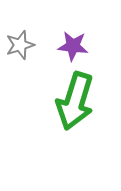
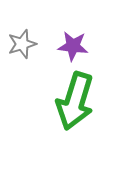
gray star: moved 2 px right, 1 px up
